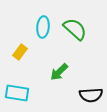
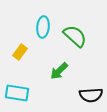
green semicircle: moved 7 px down
green arrow: moved 1 px up
